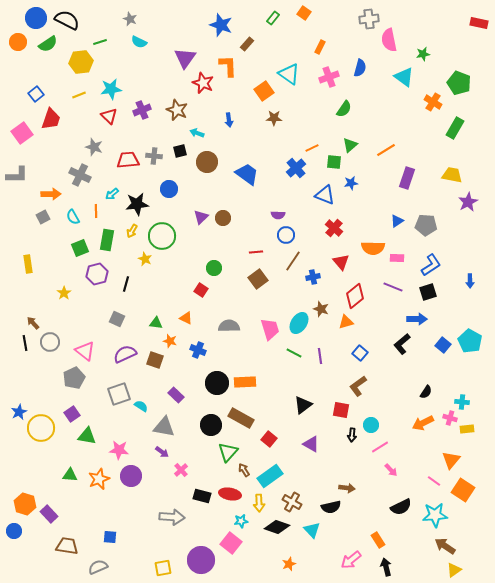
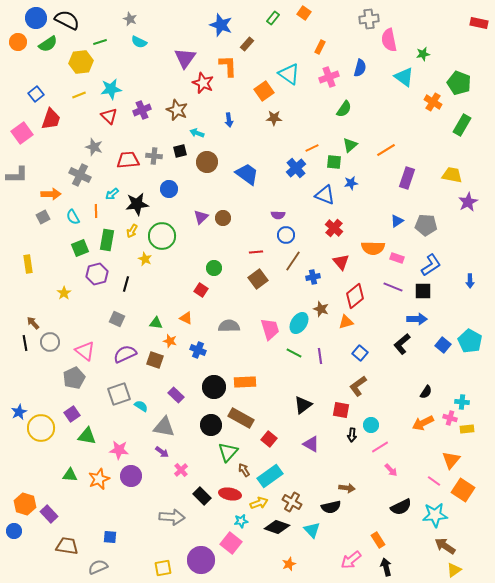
green rectangle at (455, 128): moved 7 px right, 3 px up
pink rectangle at (397, 258): rotated 16 degrees clockwise
black square at (428, 292): moved 5 px left, 1 px up; rotated 18 degrees clockwise
black circle at (217, 383): moved 3 px left, 4 px down
black rectangle at (202, 496): rotated 30 degrees clockwise
yellow arrow at (259, 503): rotated 108 degrees counterclockwise
